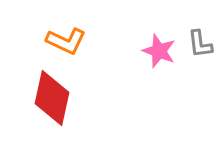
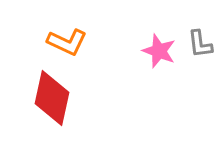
orange L-shape: moved 1 px right, 1 px down
